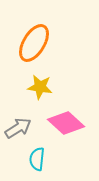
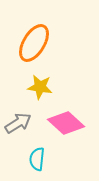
gray arrow: moved 5 px up
